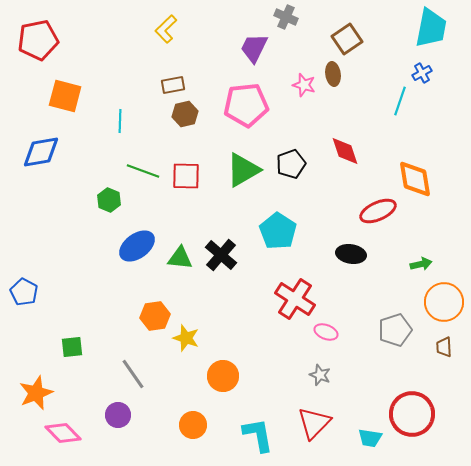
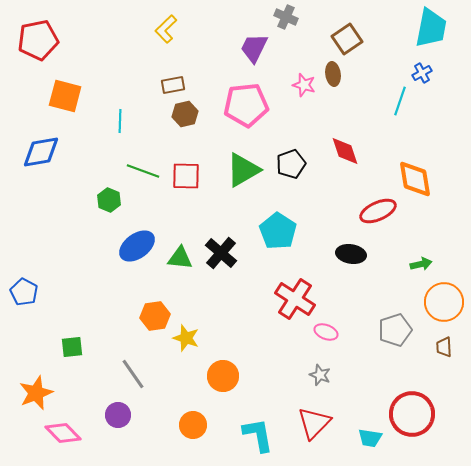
black cross at (221, 255): moved 2 px up
